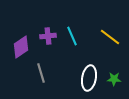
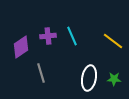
yellow line: moved 3 px right, 4 px down
